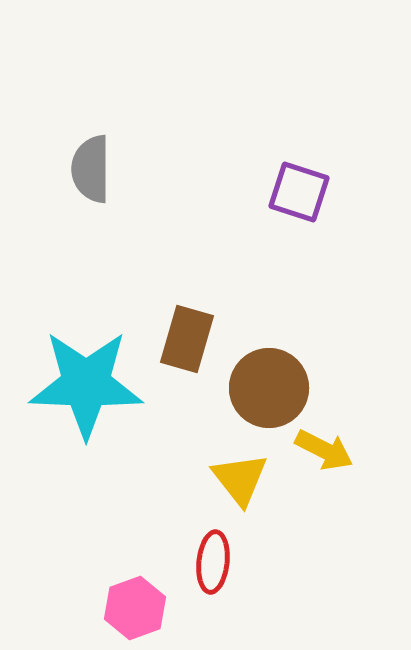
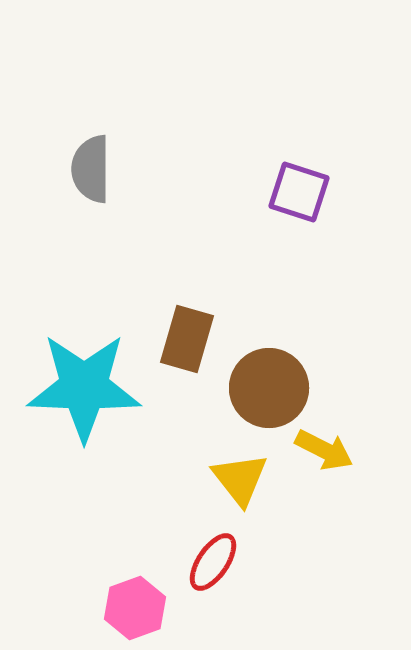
cyan star: moved 2 px left, 3 px down
red ellipse: rotated 28 degrees clockwise
